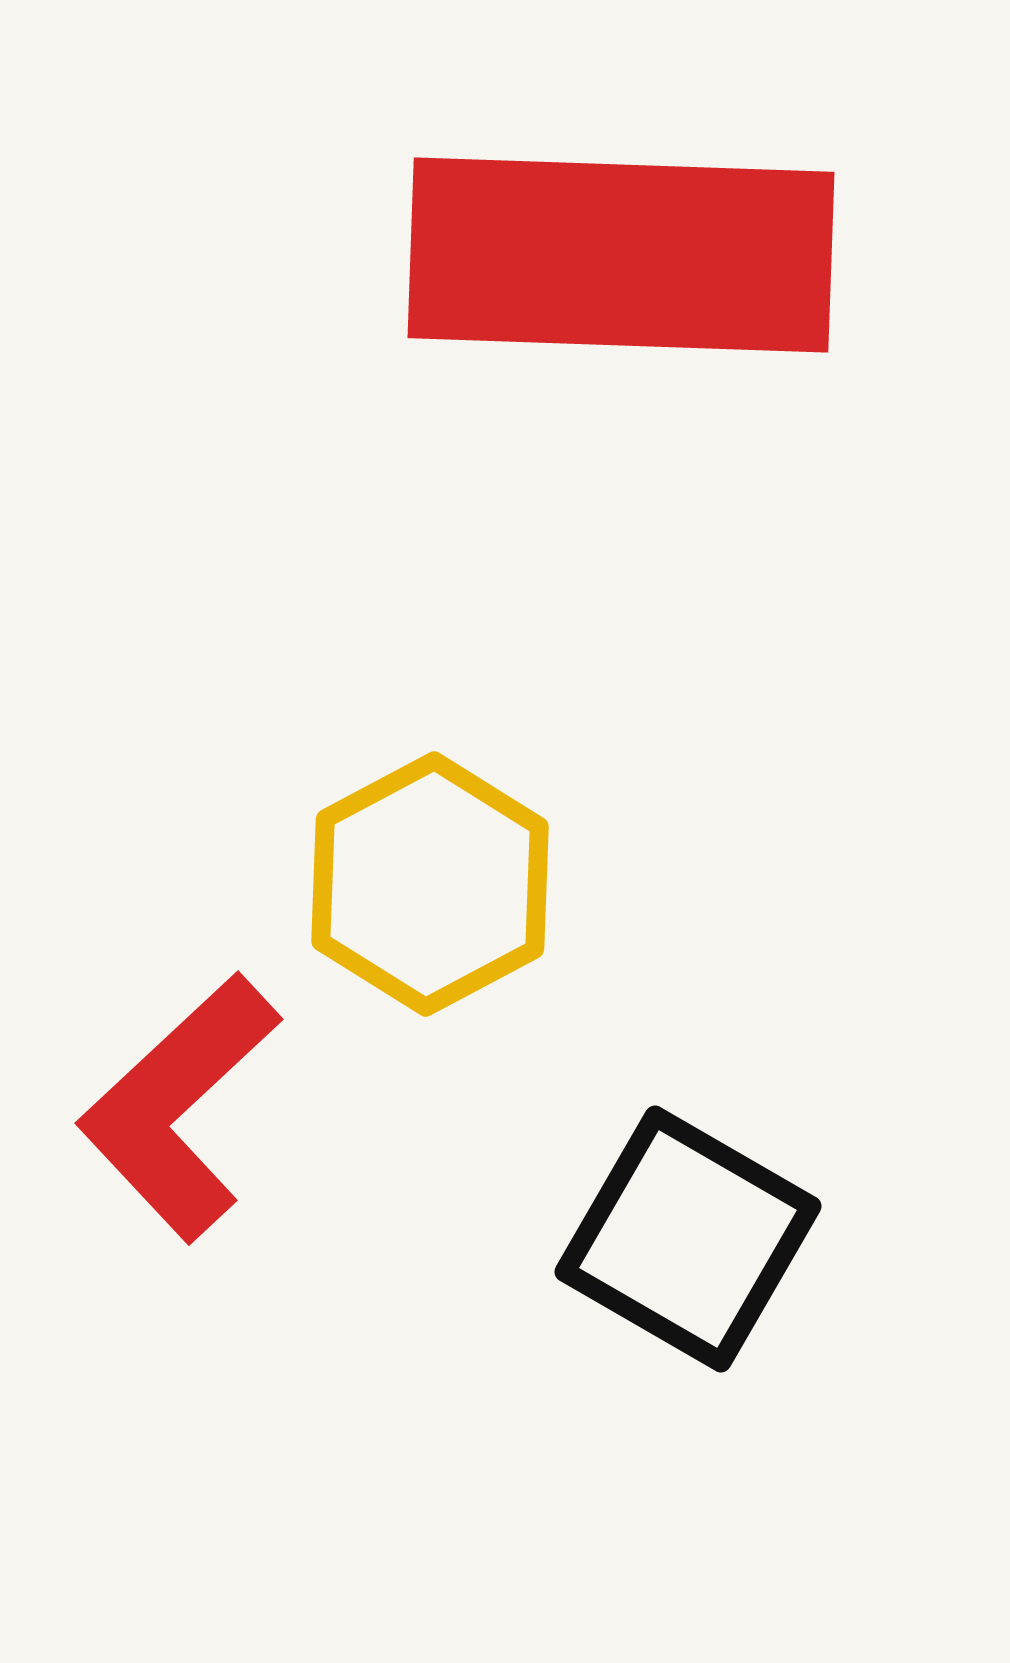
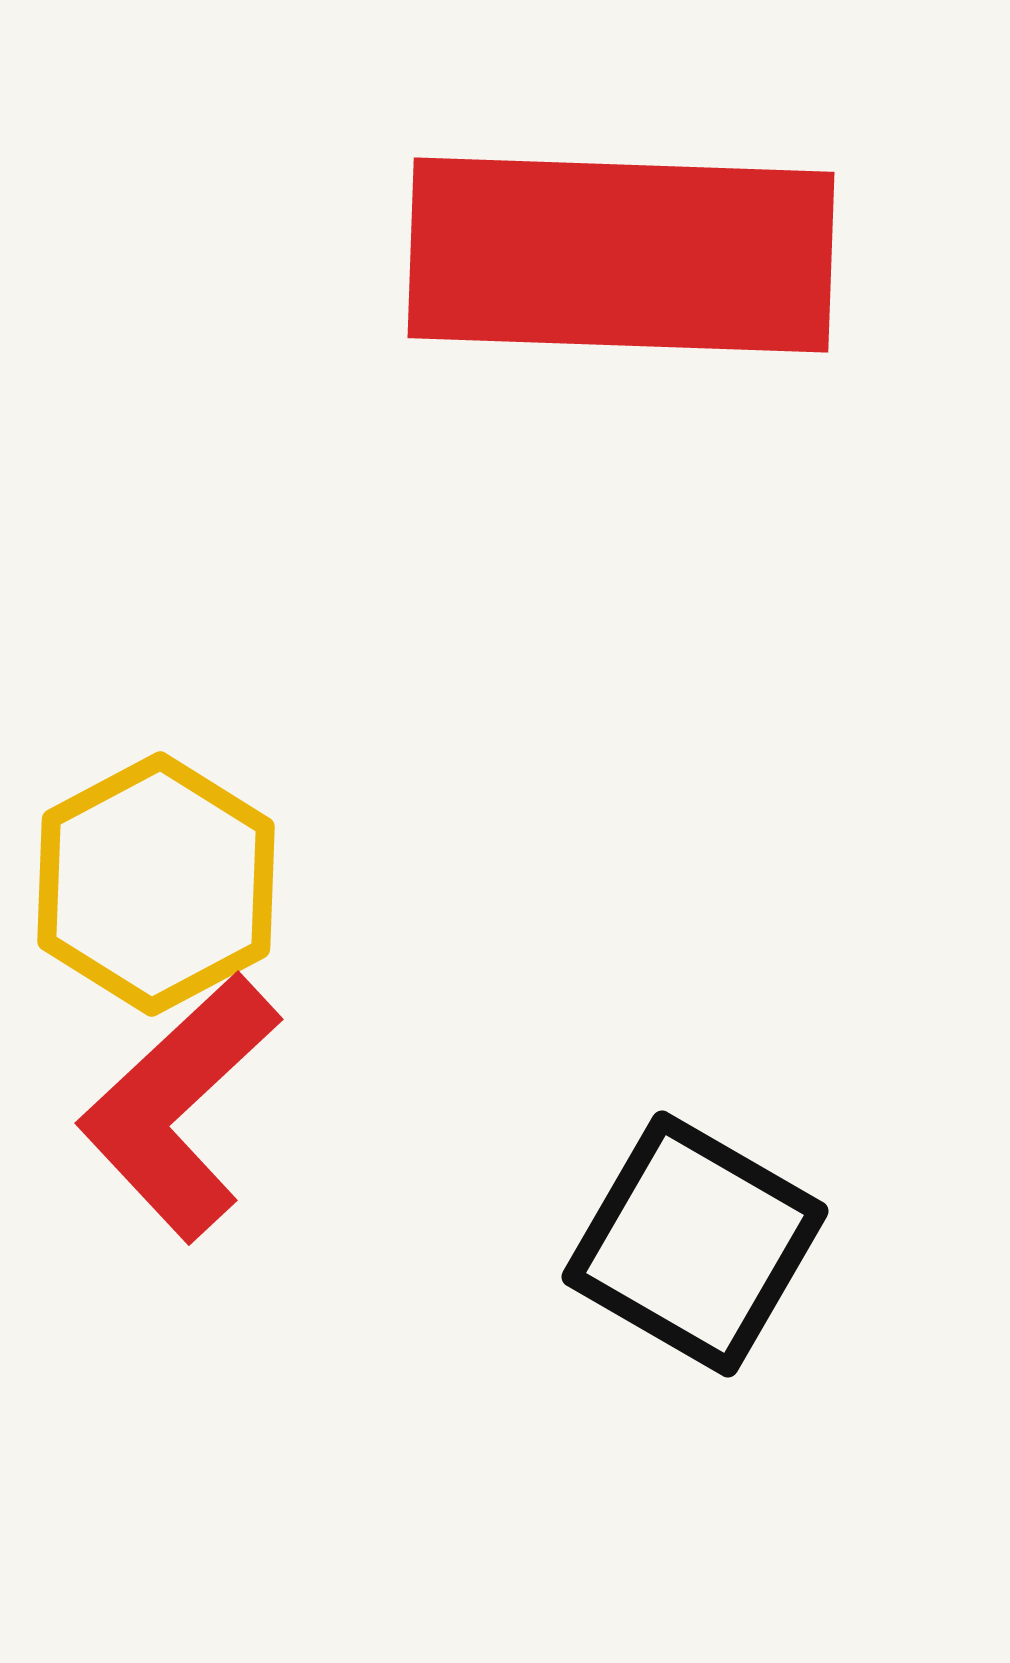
yellow hexagon: moved 274 px left
black square: moved 7 px right, 5 px down
